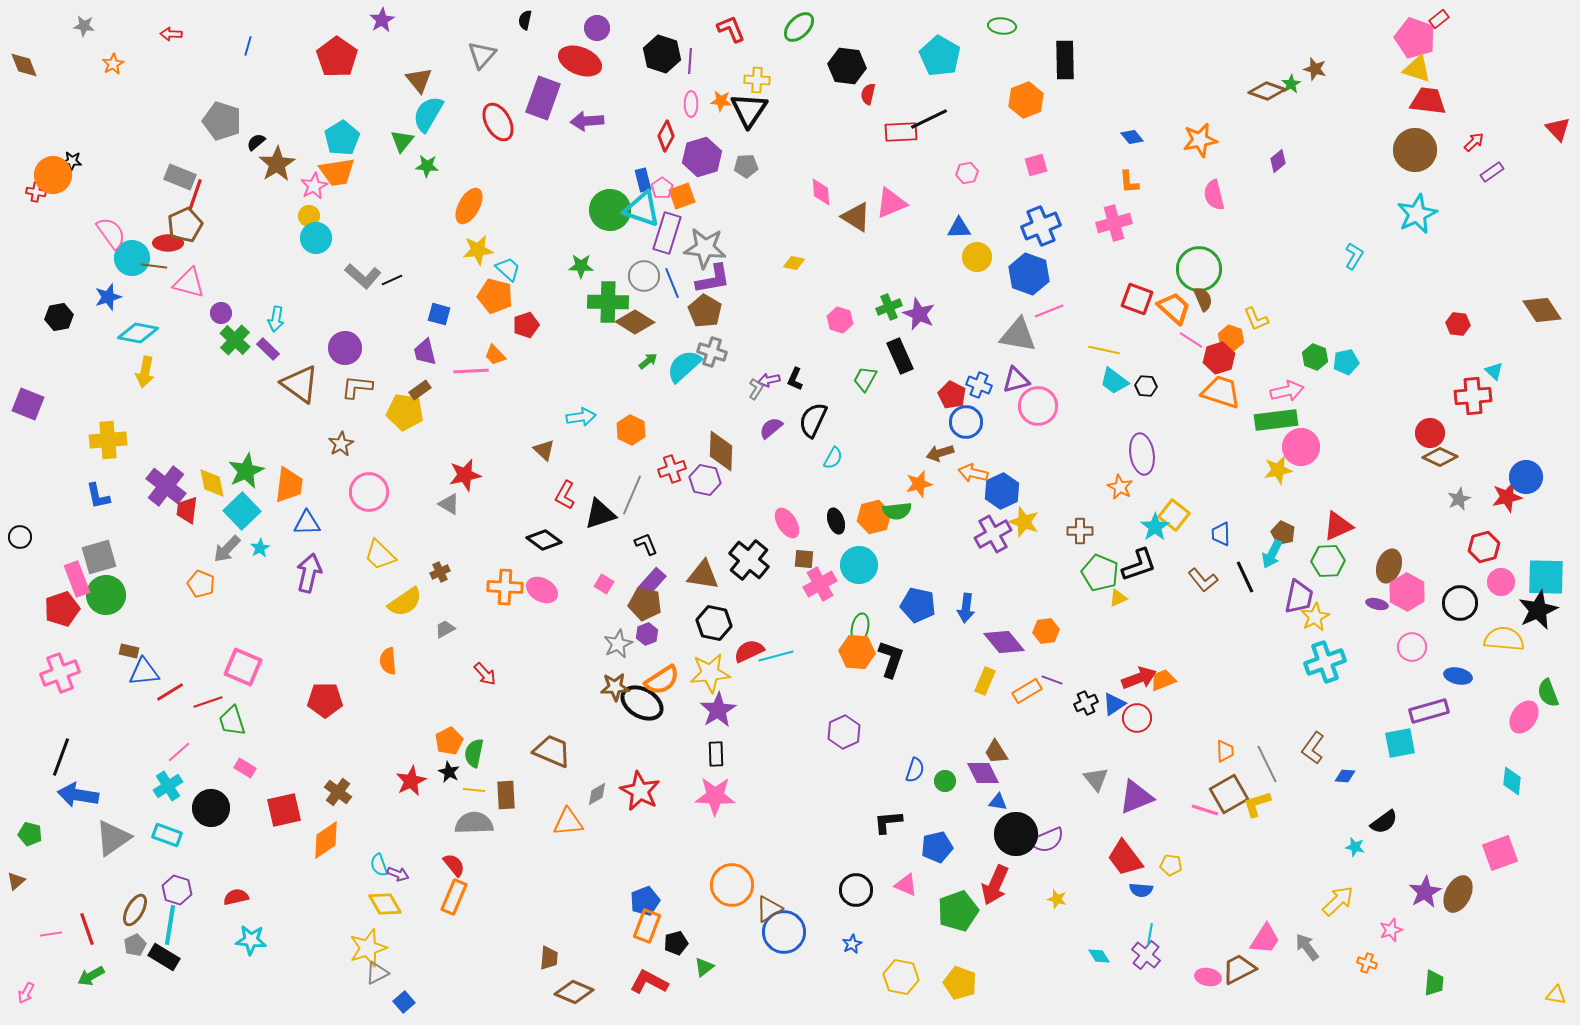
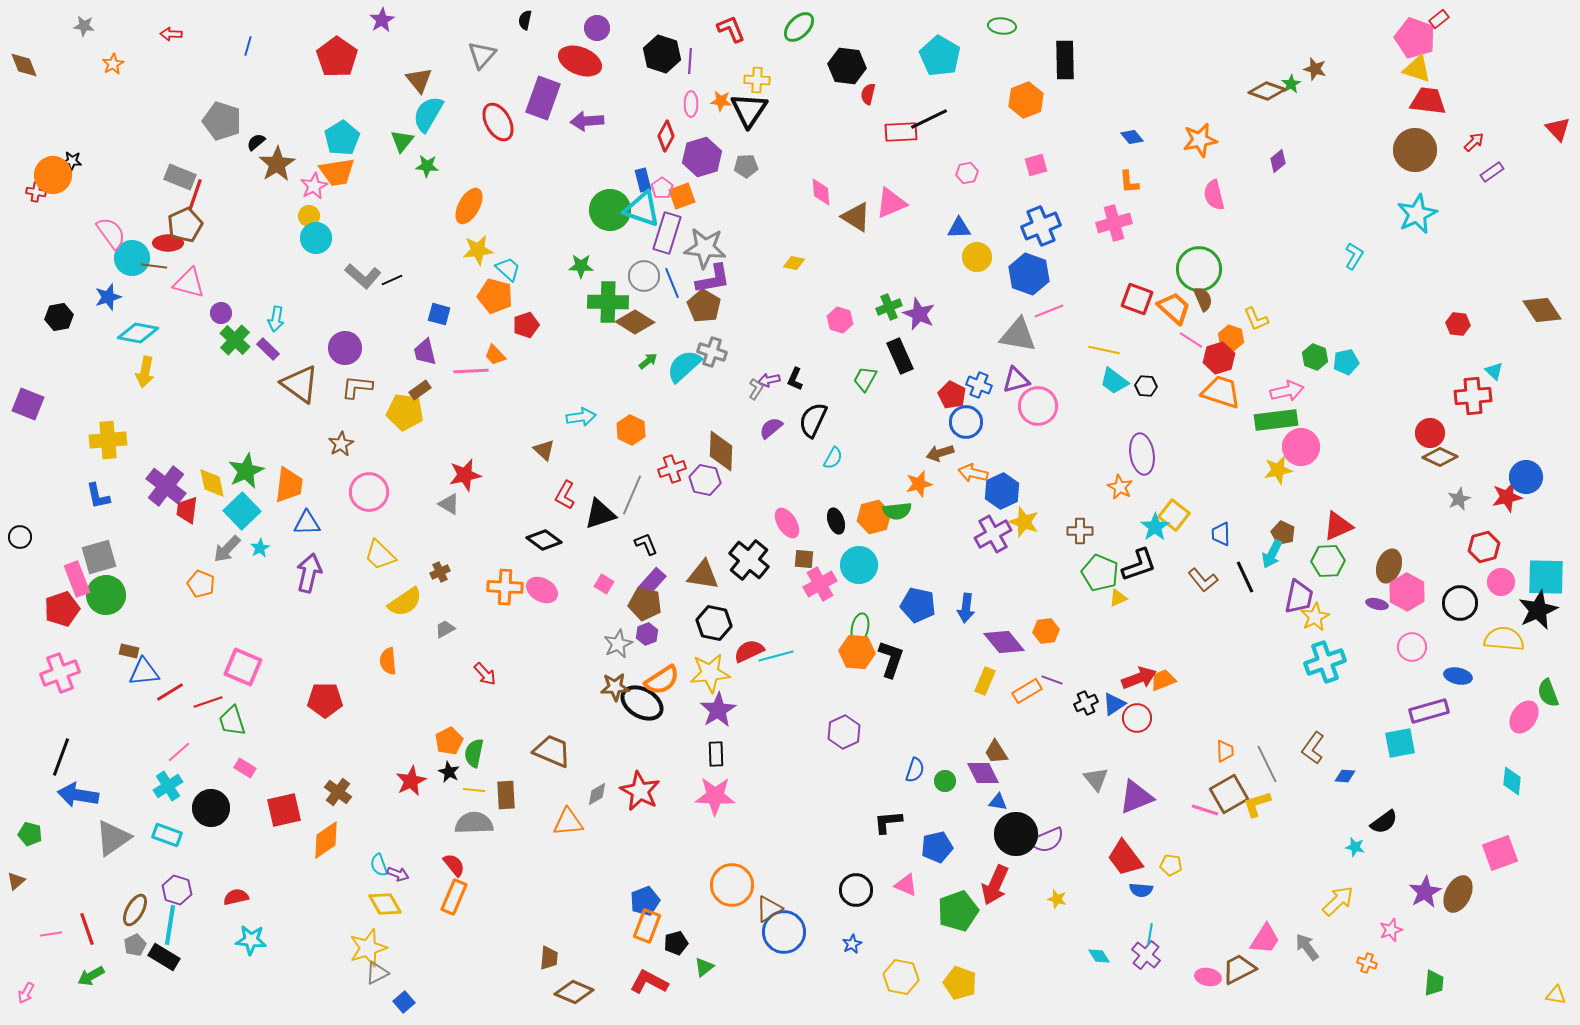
brown pentagon at (705, 311): moved 1 px left, 5 px up
